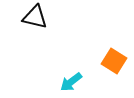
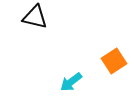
orange square: rotated 25 degrees clockwise
